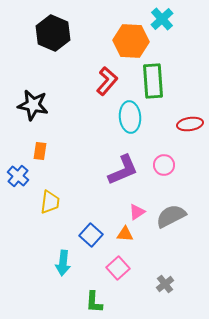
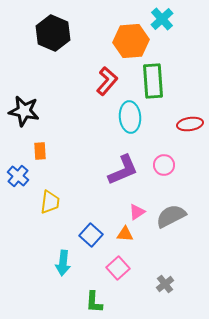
orange hexagon: rotated 8 degrees counterclockwise
black star: moved 9 px left, 6 px down
orange rectangle: rotated 12 degrees counterclockwise
